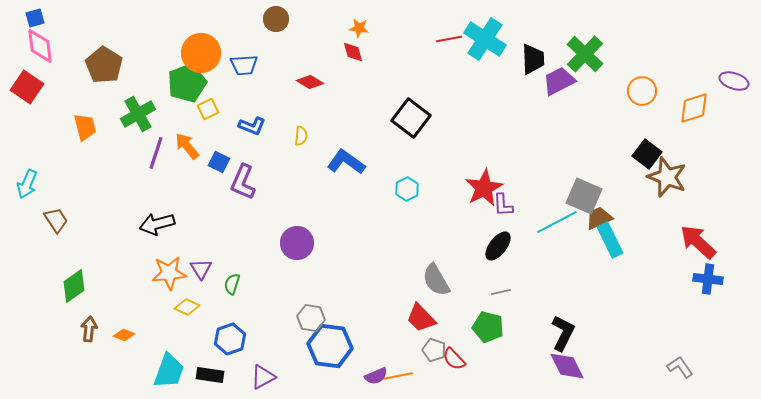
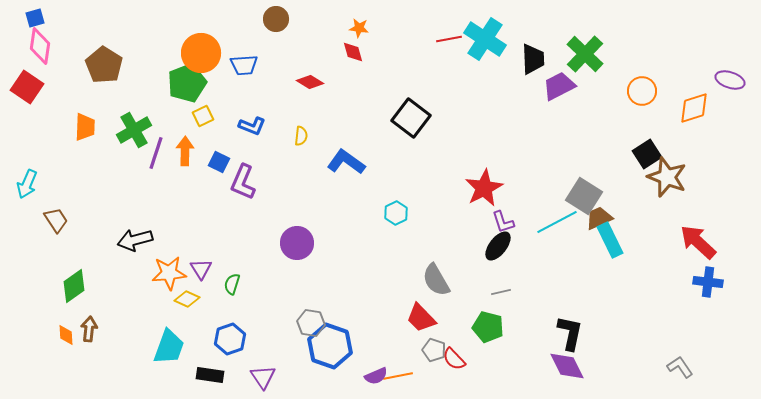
pink diamond at (40, 46): rotated 15 degrees clockwise
purple trapezoid at (559, 81): moved 5 px down
purple ellipse at (734, 81): moved 4 px left, 1 px up
yellow square at (208, 109): moved 5 px left, 7 px down
green cross at (138, 114): moved 4 px left, 16 px down
orange trapezoid at (85, 127): rotated 16 degrees clockwise
orange arrow at (187, 146): moved 2 px left, 5 px down; rotated 40 degrees clockwise
black square at (647, 154): rotated 20 degrees clockwise
cyan hexagon at (407, 189): moved 11 px left, 24 px down
gray square at (584, 196): rotated 9 degrees clockwise
purple L-shape at (503, 205): moved 17 px down; rotated 15 degrees counterclockwise
black arrow at (157, 224): moved 22 px left, 16 px down
blue cross at (708, 279): moved 3 px down
yellow diamond at (187, 307): moved 8 px up
gray hexagon at (311, 318): moved 5 px down
black L-shape at (563, 333): moved 7 px right; rotated 15 degrees counterclockwise
orange diamond at (124, 335): moved 58 px left; rotated 65 degrees clockwise
blue hexagon at (330, 346): rotated 12 degrees clockwise
cyan trapezoid at (169, 371): moved 24 px up
purple triangle at (263, 377): rotated 36 degrees counterclockwise
